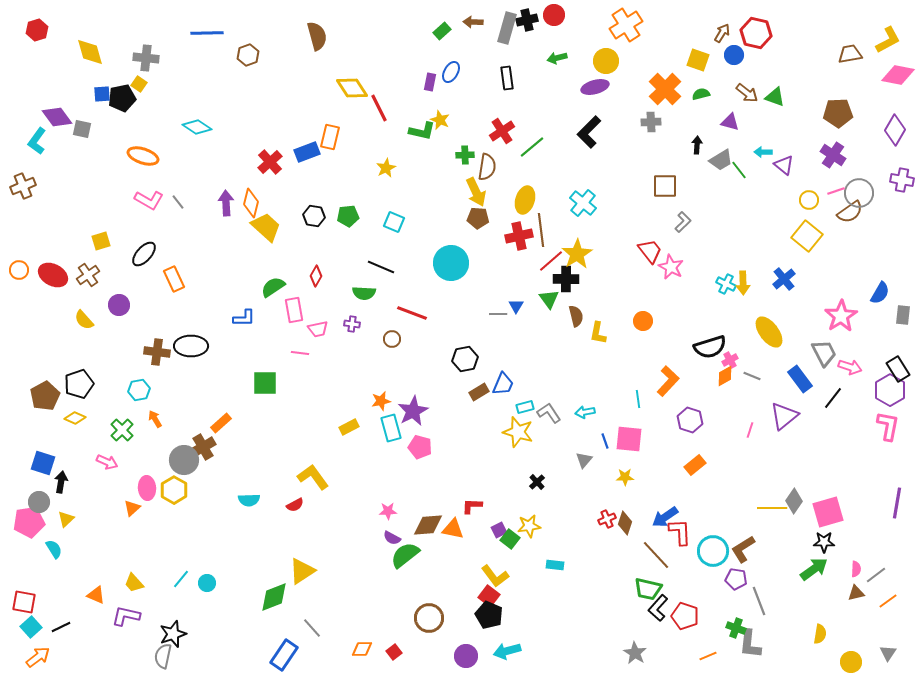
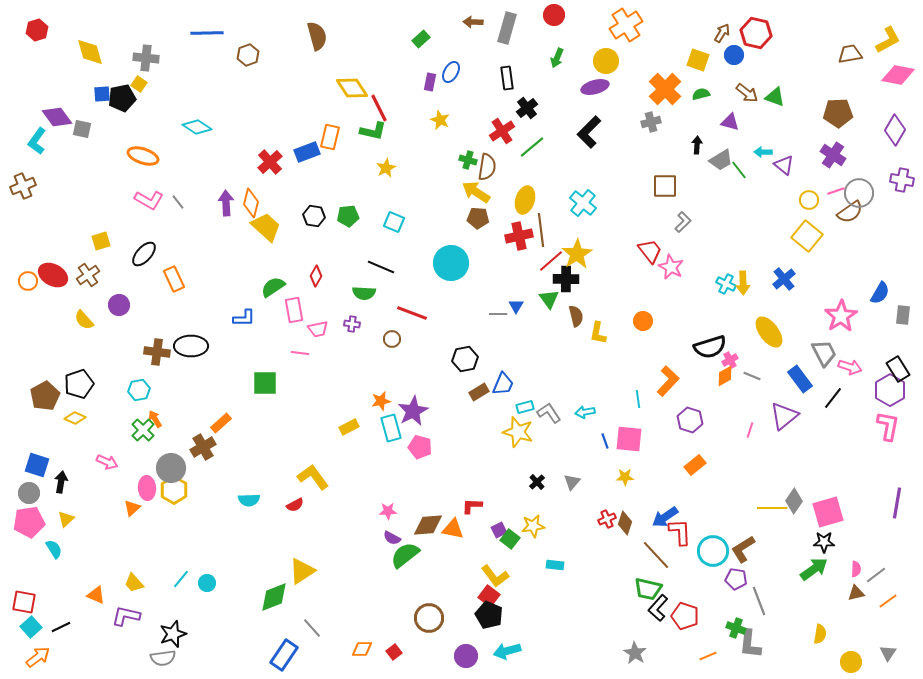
black cross at (527, 20): moved 88 px down; rotated 25 degrees counterclockwise
green rectangle at (442, 31): moved 21 px left, 8 px down
green arrow at (557, 58): rotated 54 degrees counterclockwise
gray cross at (651, 122): rotated 12 degrees counterclockwise
green L-shape at (422, 131): moved 49 px left
green cross at (465, 155): moved 3 px right, 5 px down; rotated 18 degrees clockwise
yellow arrow at (476, 192): rotated 148 degrees clockwise
orange circle at (19, 270): moved 9 px right, 11 px down
green cross at (122, 430): moved 21 px right
gray circle at (184, 460): moved 13 px left, 8 px down
gray triangle at (584, 460): moved 12 px left, 22 px down
blue square at (43, 463): moved 6 px left, 2 px down
gray circle at (39, 502): moved 10 px left, 9 px up
yellow star at (529, 526): moved 4 px right
gray semicircle at (163, 656): moved 2 px down; rotated 110 degrees counterclockwise
